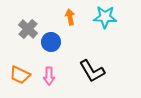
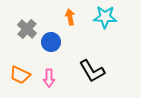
gray cross: moved 1 px left
pink arrow: moved 2 px down
